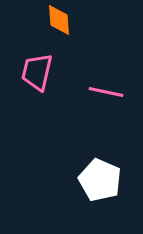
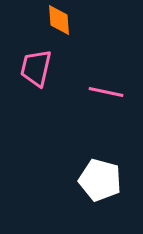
pink trapezoid: moved 1 px left, 4 px up
white pentagon: rotated 9 degrees counterclockwise
